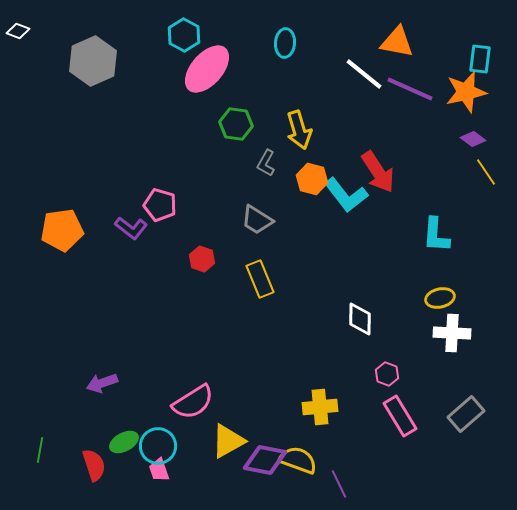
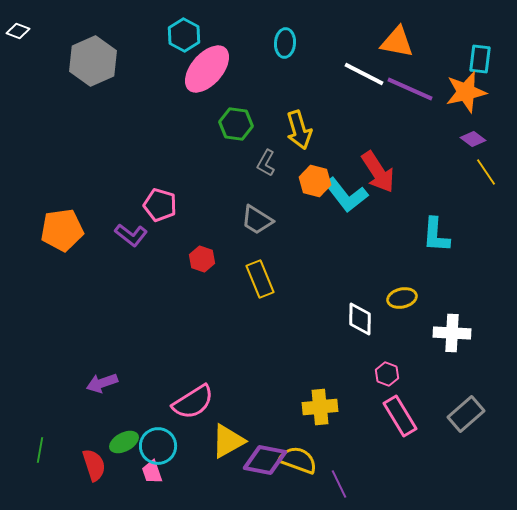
white line at (364, 74): rotated 12 degrees counterclockwise
orange hexagon at (312, 179): moved 3 px right, 2 px down
purple L-shape at (131, 228): moved 7 px down
yellow ellipse at (440, 298): moved 38 px left
pink trapezoid at (159, 470): moved 7 px left, 2 px down
